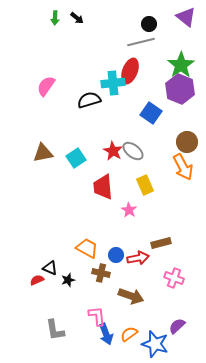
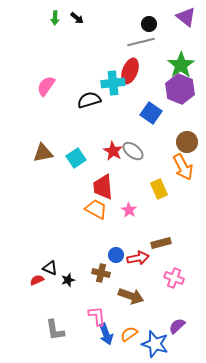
yellow rectangle: moved 14 px right, 4 px down
orange trapezoid: moved 9 px right, 39 px up
